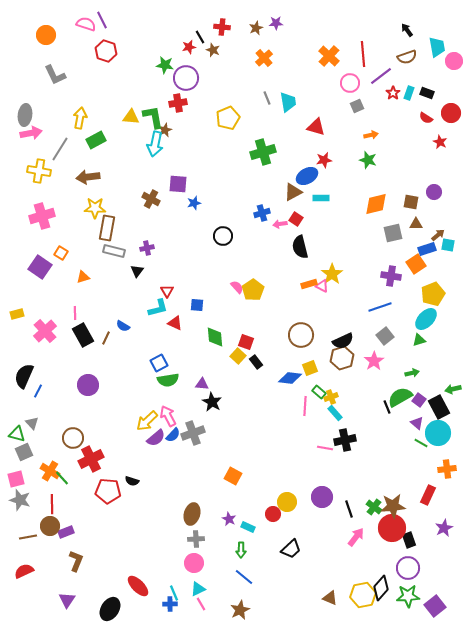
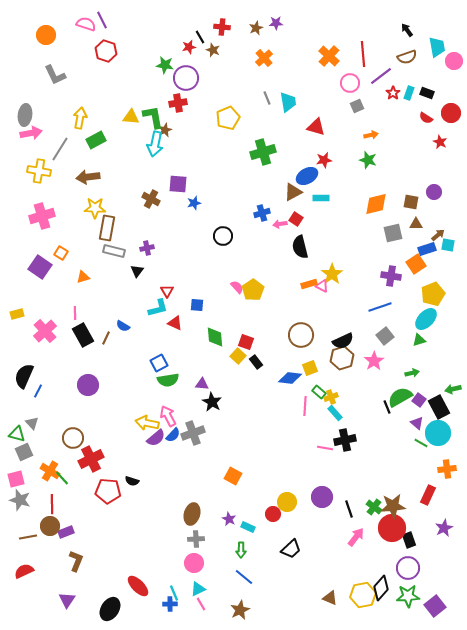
yellow arrow at (147, 421): moved 2 px down; rotated 55 degrees clockwise
